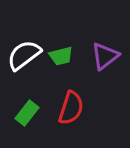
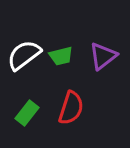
purple triangle: moved 2 px left
